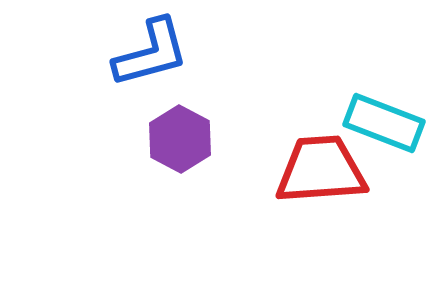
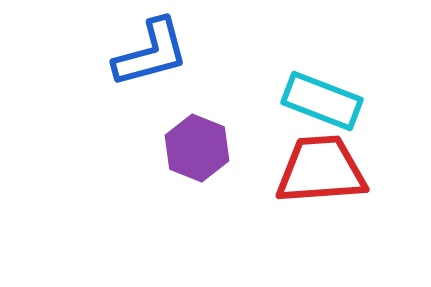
cyan rectangle: moved 62 px left, 22 px up
purple hexagon: moved 17 px right, 9 px down; rotated 6 degrees counterclockwise
